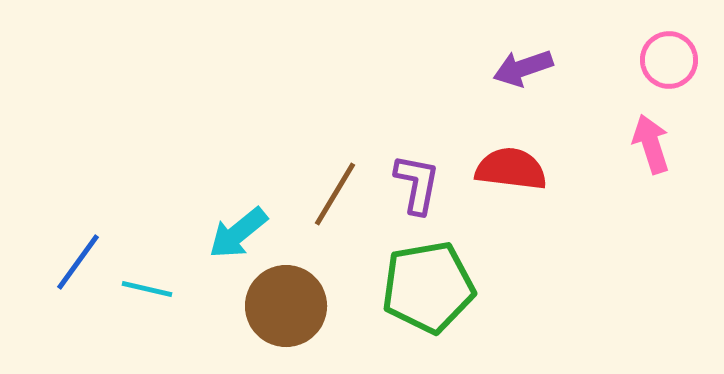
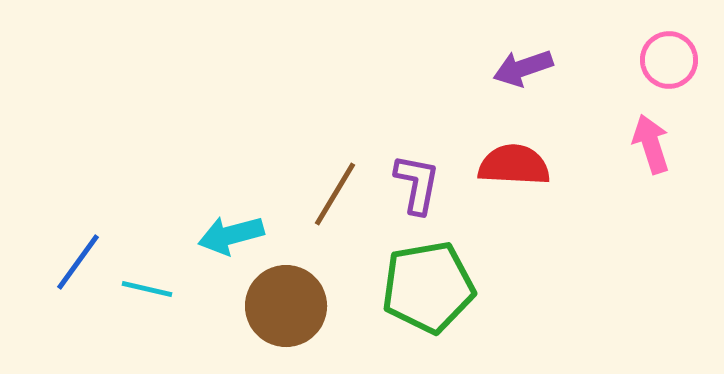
red semicircle: moved 3 px right, 4 px up; rotated 4 degrees counterclockwise
cyan arrow: moved 7 px left, 2 px down; rotated 24 degrees clockwise
